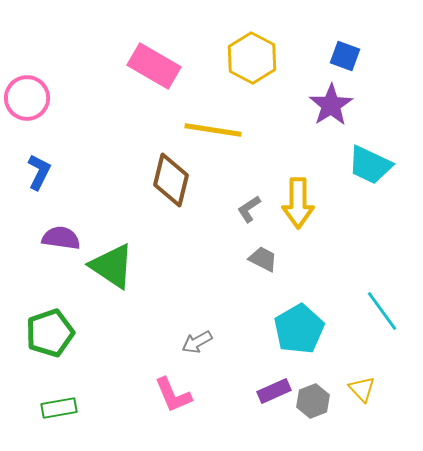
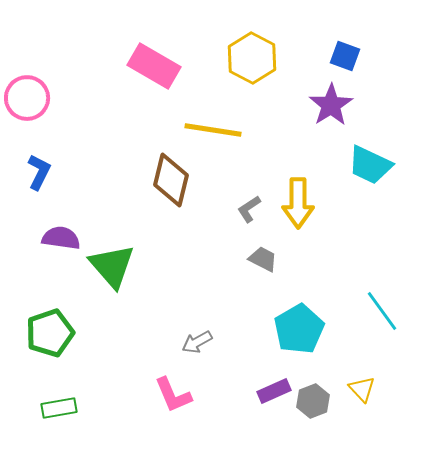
green triangle: rotated 15 degrees clockwise
